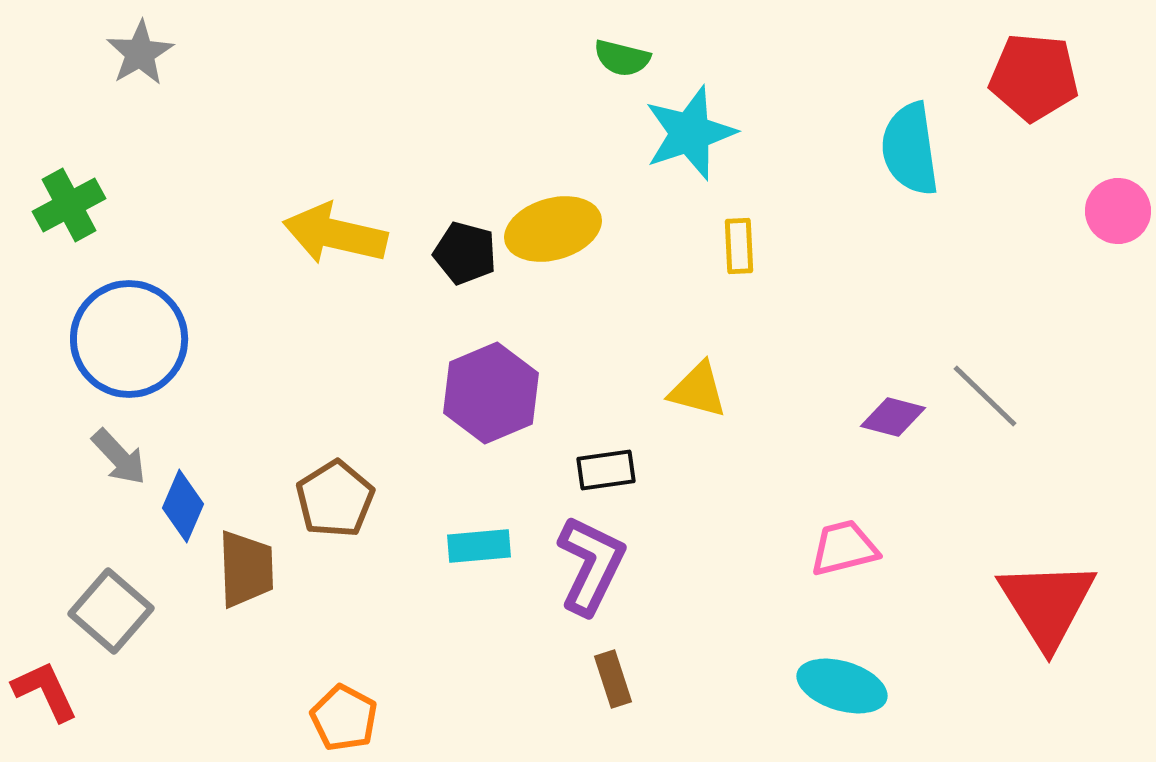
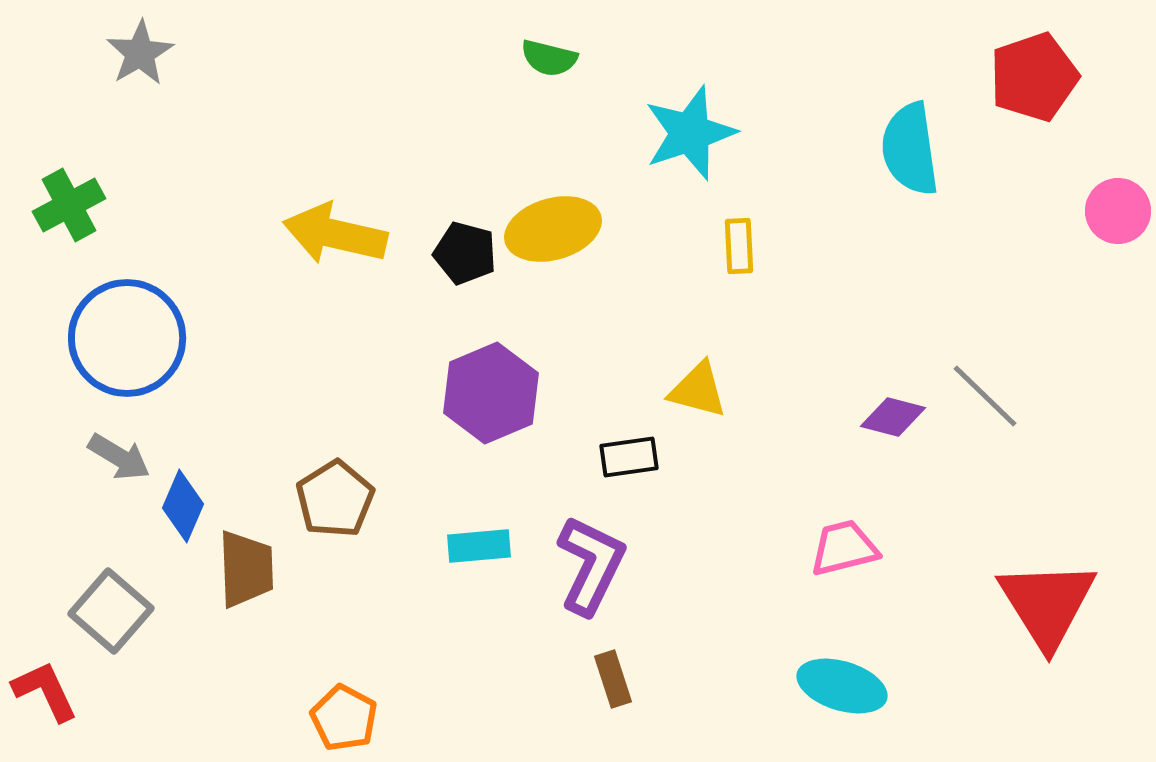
green semicircle: moved 73 px left
red pentagon: rotated 24 degrees counterclockwise
blue circle: moved 2 px left, 1 px up
gray arrow: rotated 16 degrees counterclockwise
black rectangle: moved 23 px right, 13 px up
